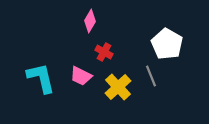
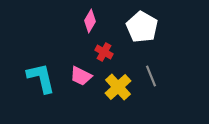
white pentagon: moved 25 px left, 17 px up
